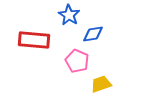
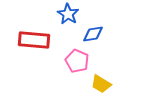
blue star: moved 1 px left, 1 px up
yellow trapezoid: rotated 130 degrees counterclockwise
